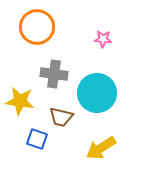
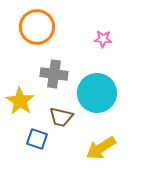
yellow star: rotated 24 degrees clockwise
